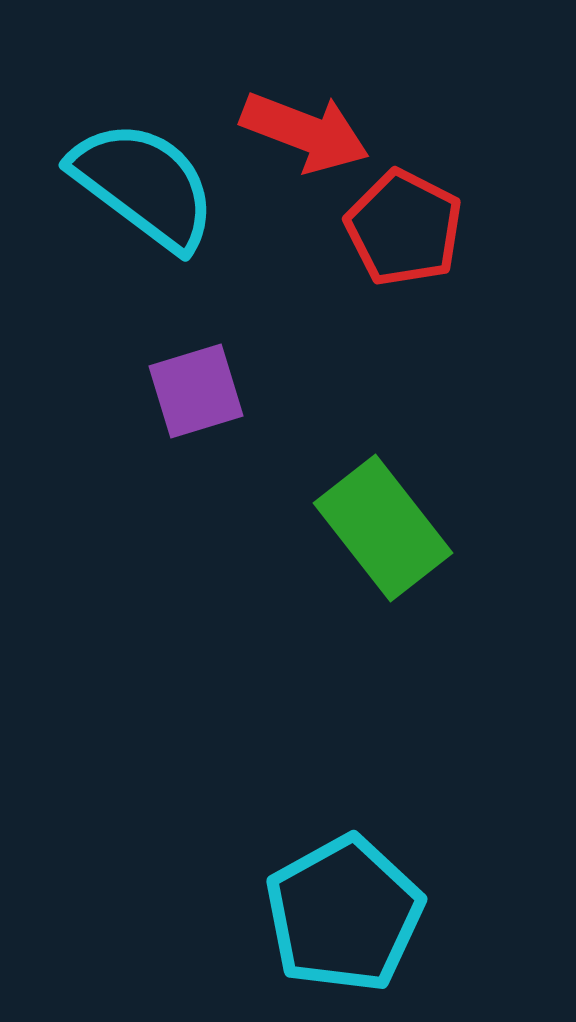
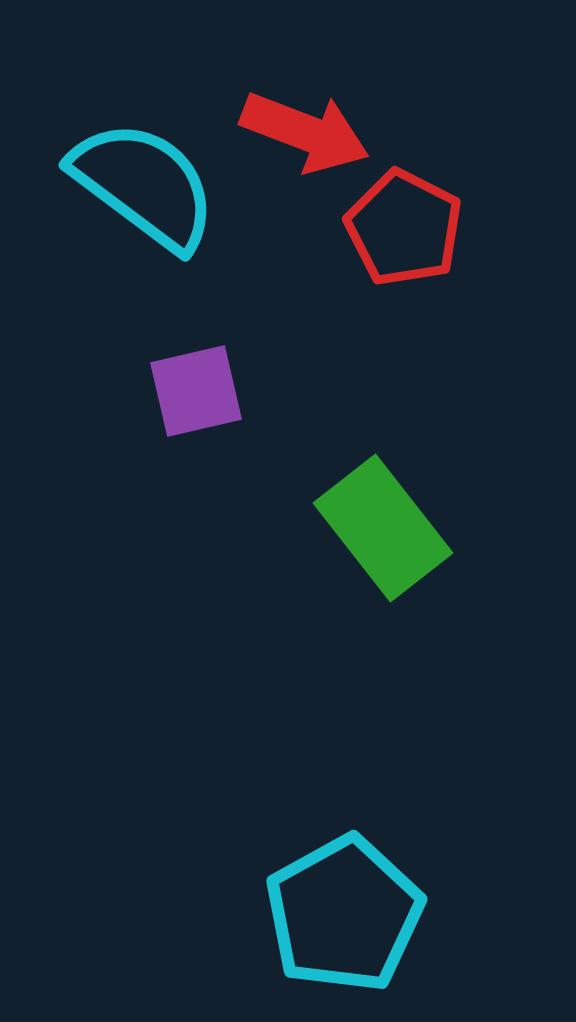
purple square: rotated 4 degrees clockwise
